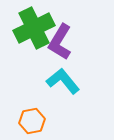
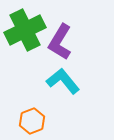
green cross: moved 9 px left, 2 px down
orange hexagon: rotated 10 degrees counterclockwise
